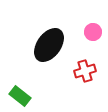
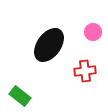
red cross: rotated 10 degrees clockwise
